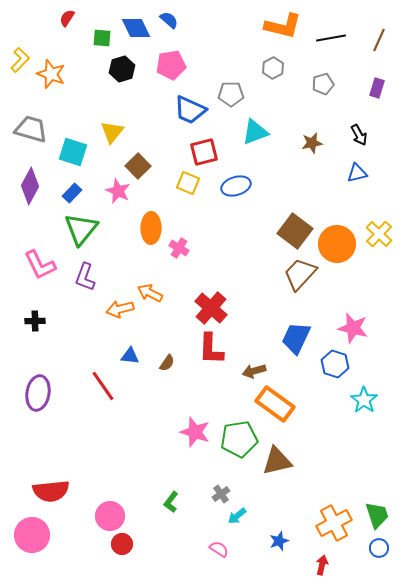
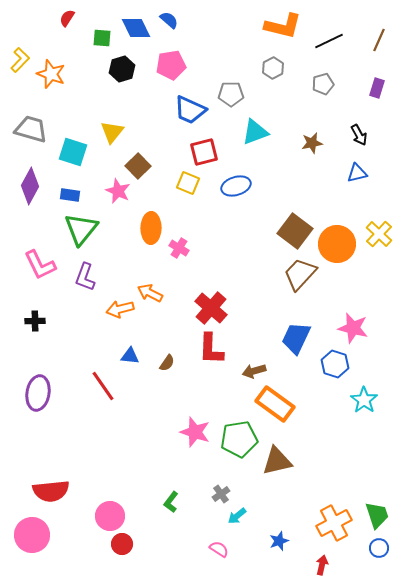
black line at (331, 38): moved 2 px left, 3 px down; rotated 16 degrees counterclockwise
blue rectangle at (72, 193): moved 2 px left, 2 px down; rotated 54 degrees clockwise
